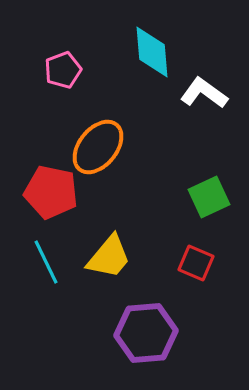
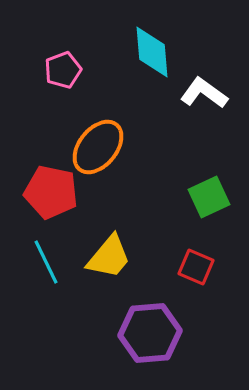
red square: moved 4 px down
purple hexagon: moved 4 px right
